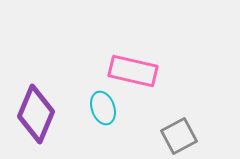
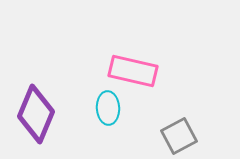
cyan ellipse: moved 5 px right; rotated 16 degrees clockwise
